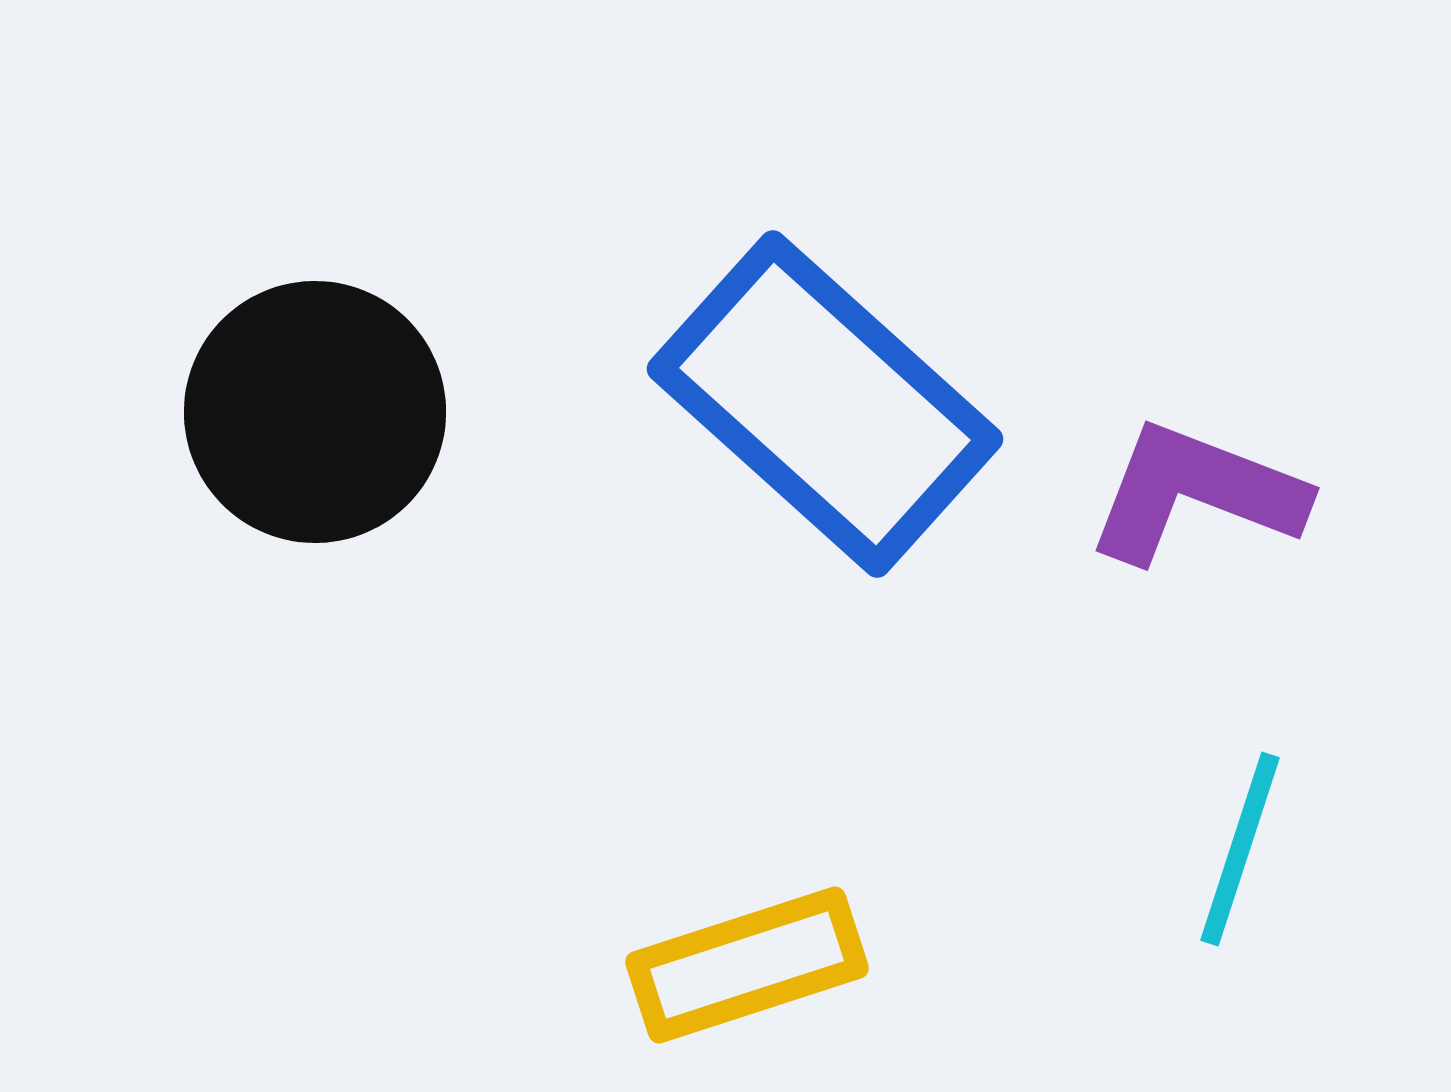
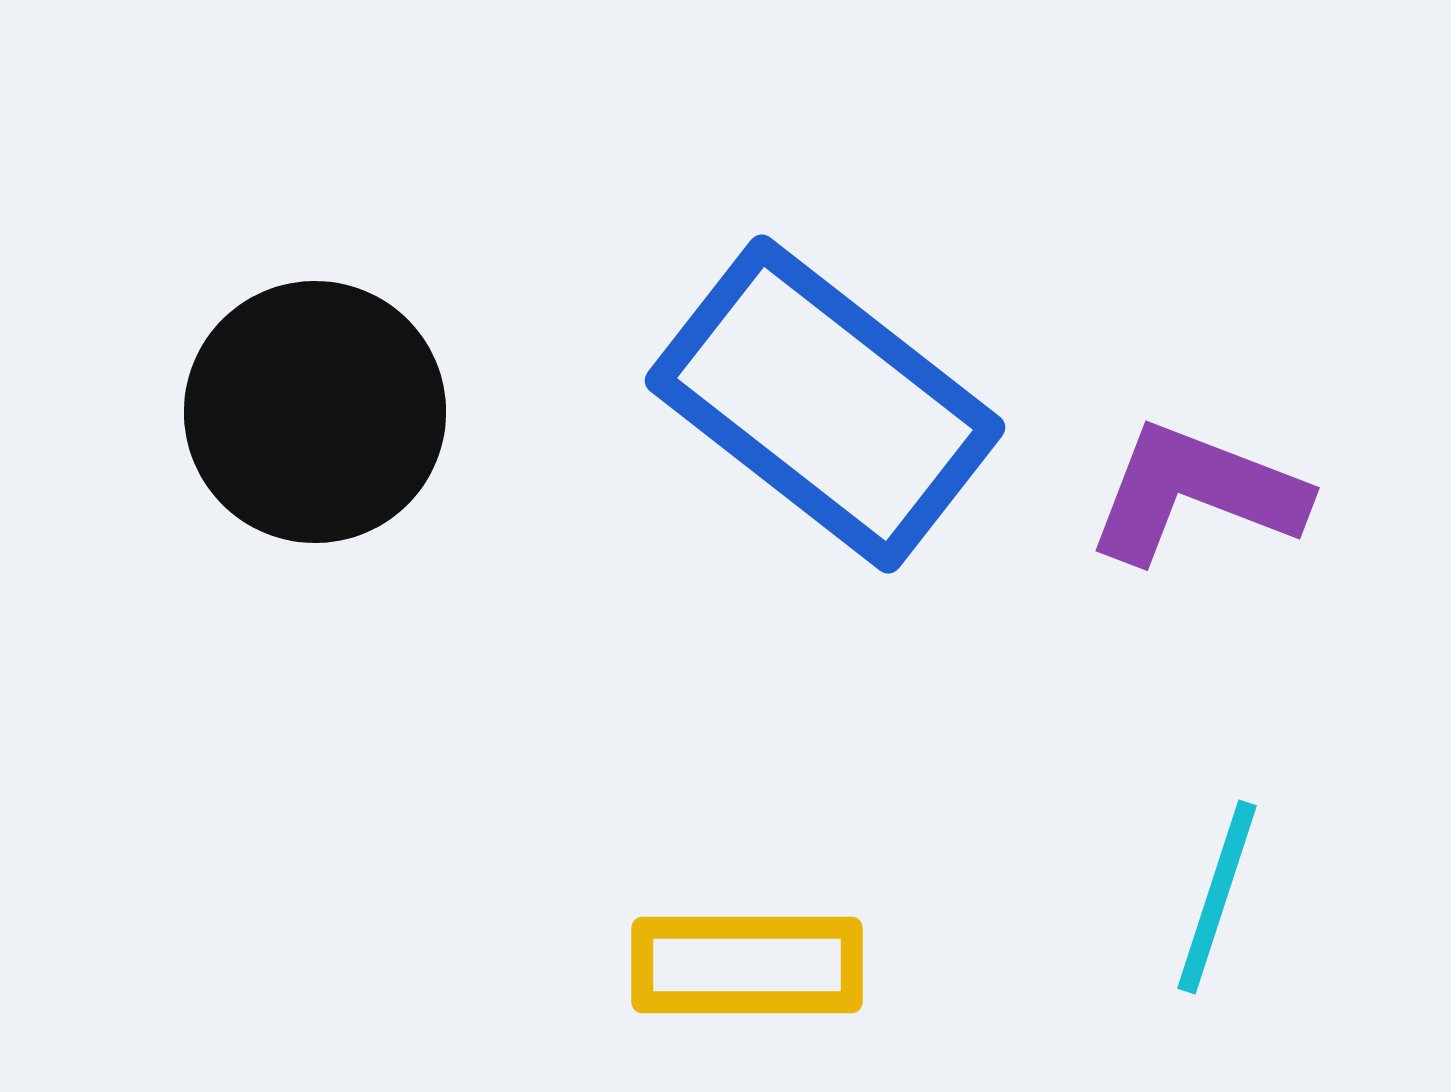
blue rectangle: rotated 4 degrees counterclockwise
cyan line: moved 23 px left, 48 px down
yellow rectangle: rotated 18 degrees clockwise
